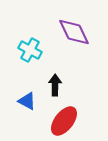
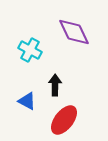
red ellipse: moved 1 px up
